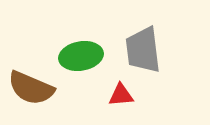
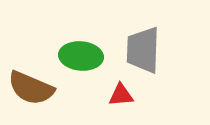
gray trapezoid: rotated 9 degrees clockwise
green ellipse: rotated 15 degrees clockwise
